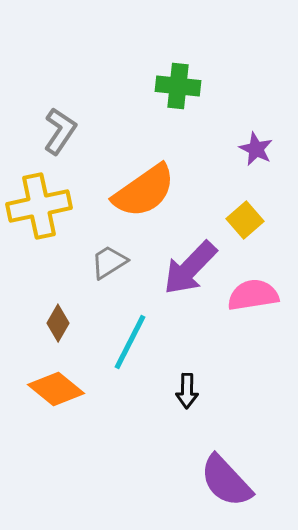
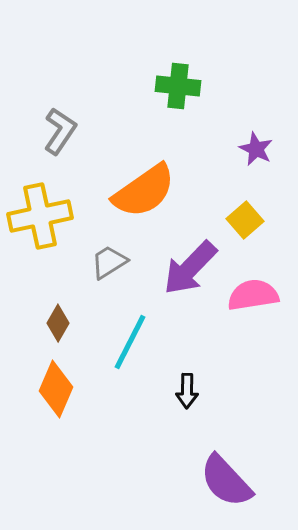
yellow cross: moved 1 px right, 10 px down
orange diamond: rotated 74 degrees clockwise
